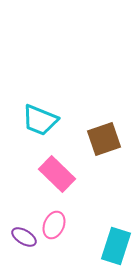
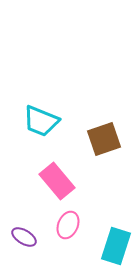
cyan trapezoid: moved 1 px right, 1 px down
pink rectangle: moved 7 px down; rotated 6 degrees clockwise
pink ellipse: moved 14 px right
